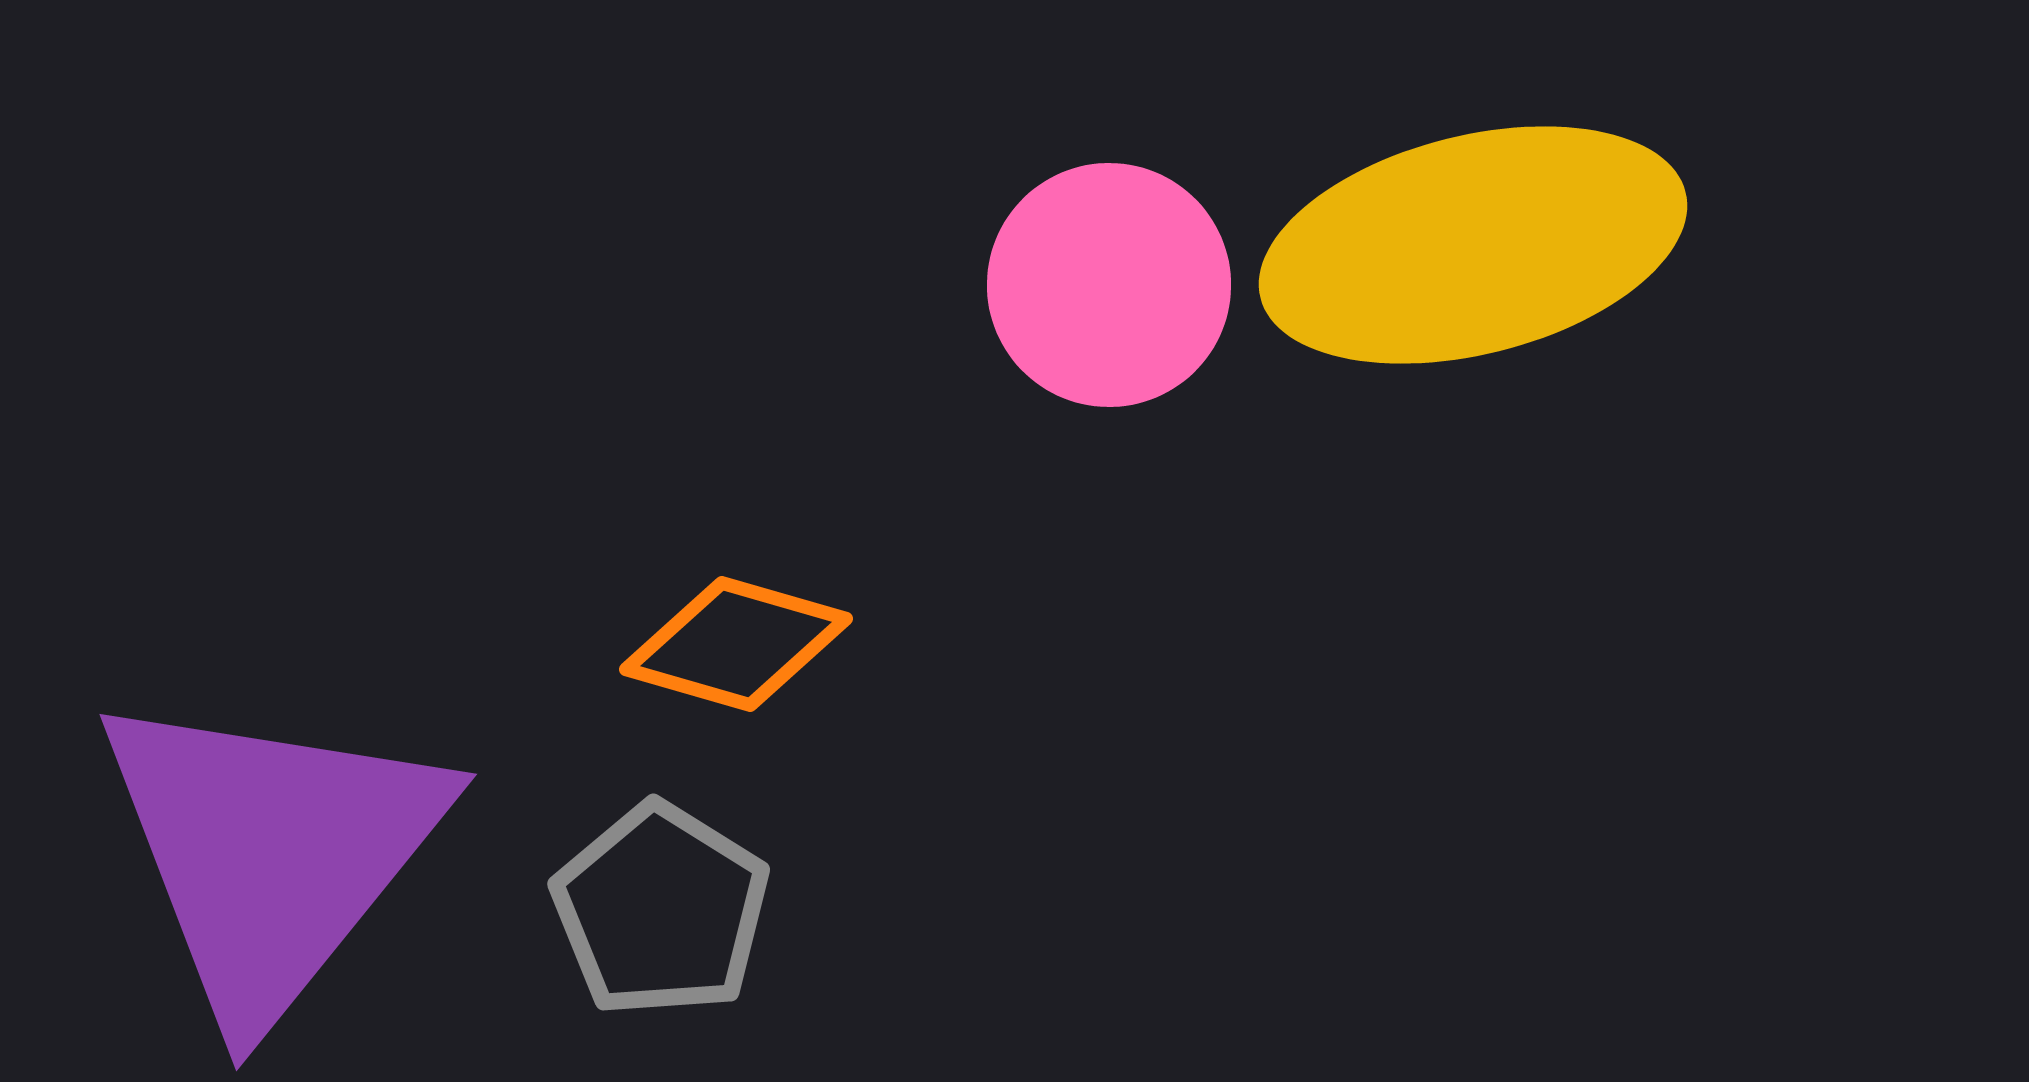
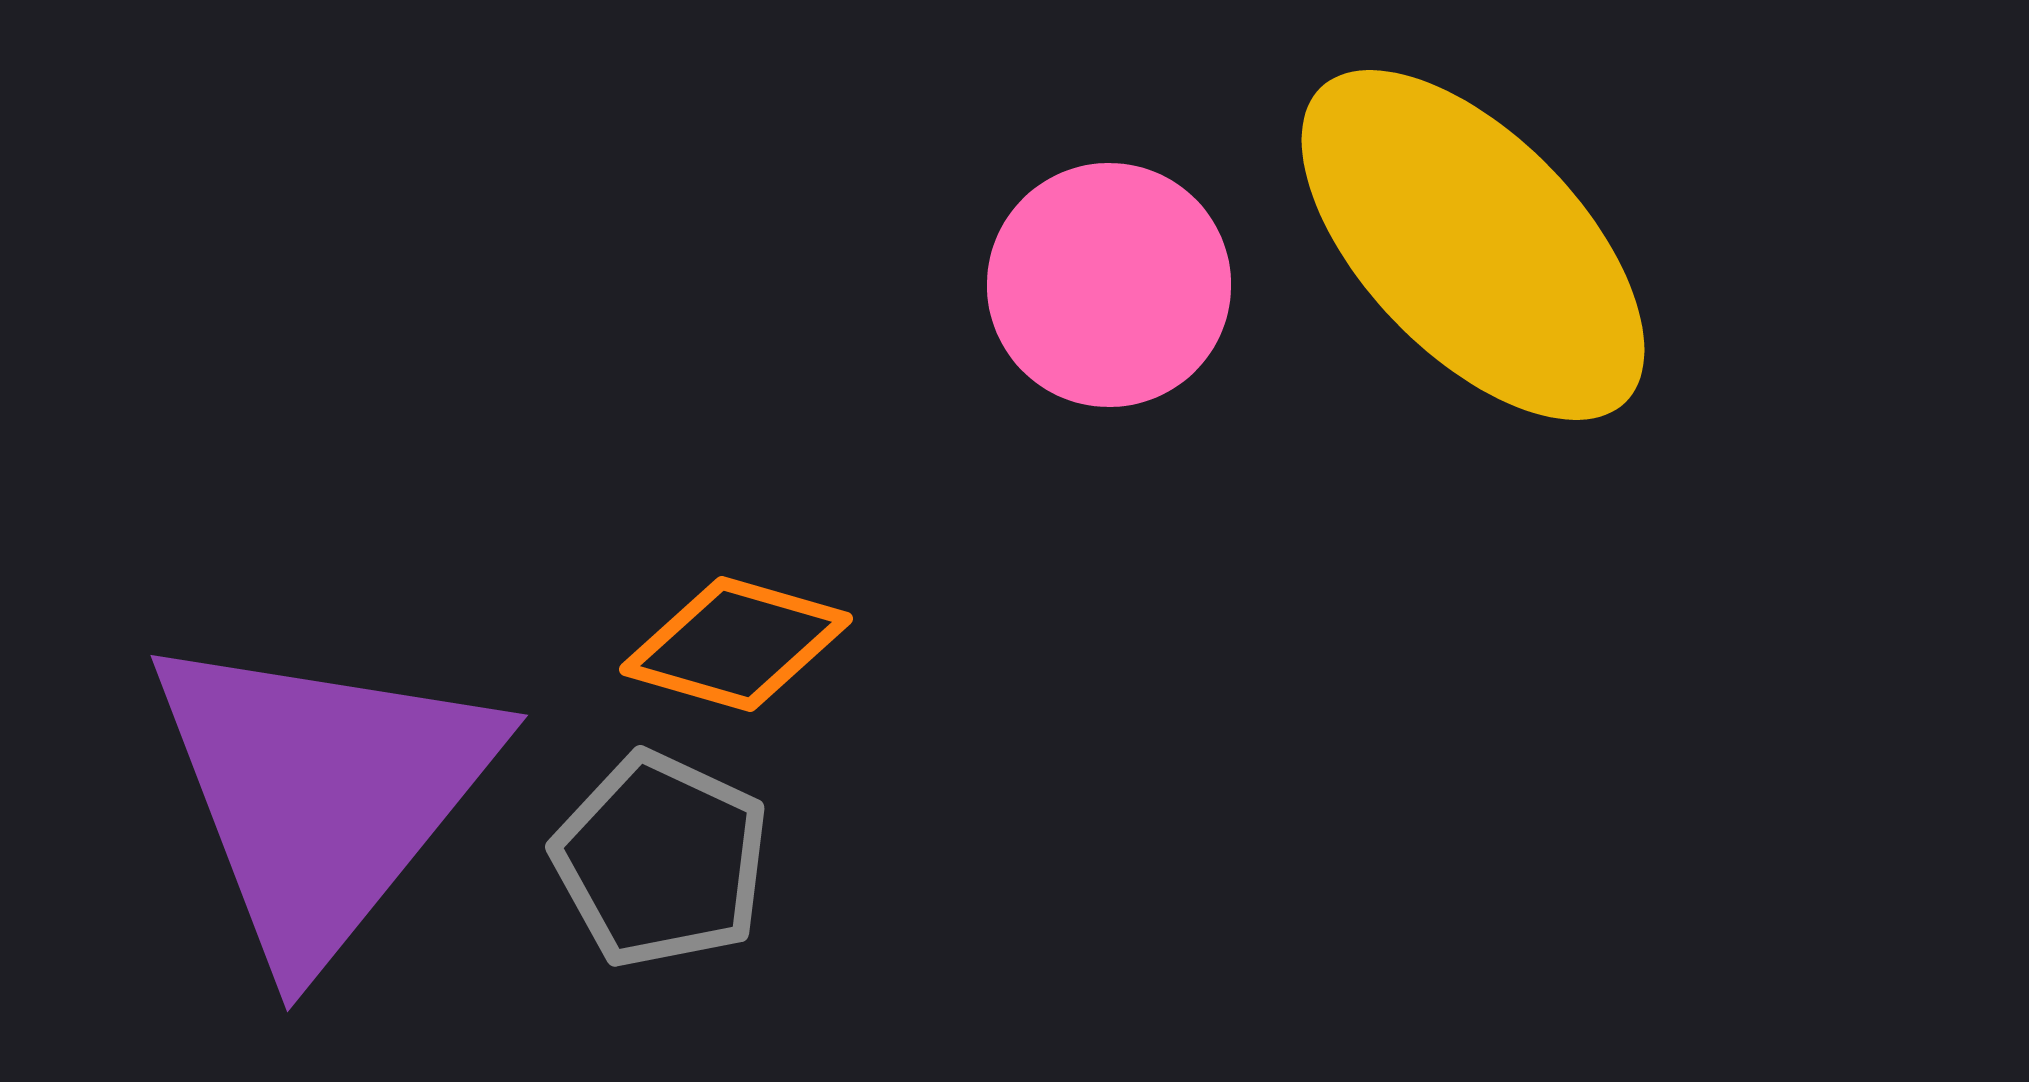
yellow ellipse: rotated 60 degrees clockwise
purple triangle: moved 51 px right, 59 px up
gray pentagon: moved 50 px up; rotated 7 degrees counterclockwise
